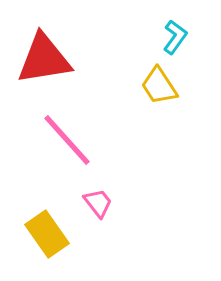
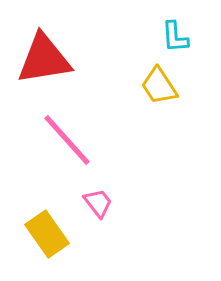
cyan L-shape: rotated 140 degrees clockwise
